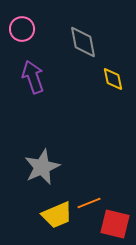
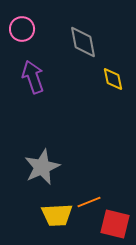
orange line: moved 1 px up
yellow trapezoid: rotated 20 degrees clockwise
